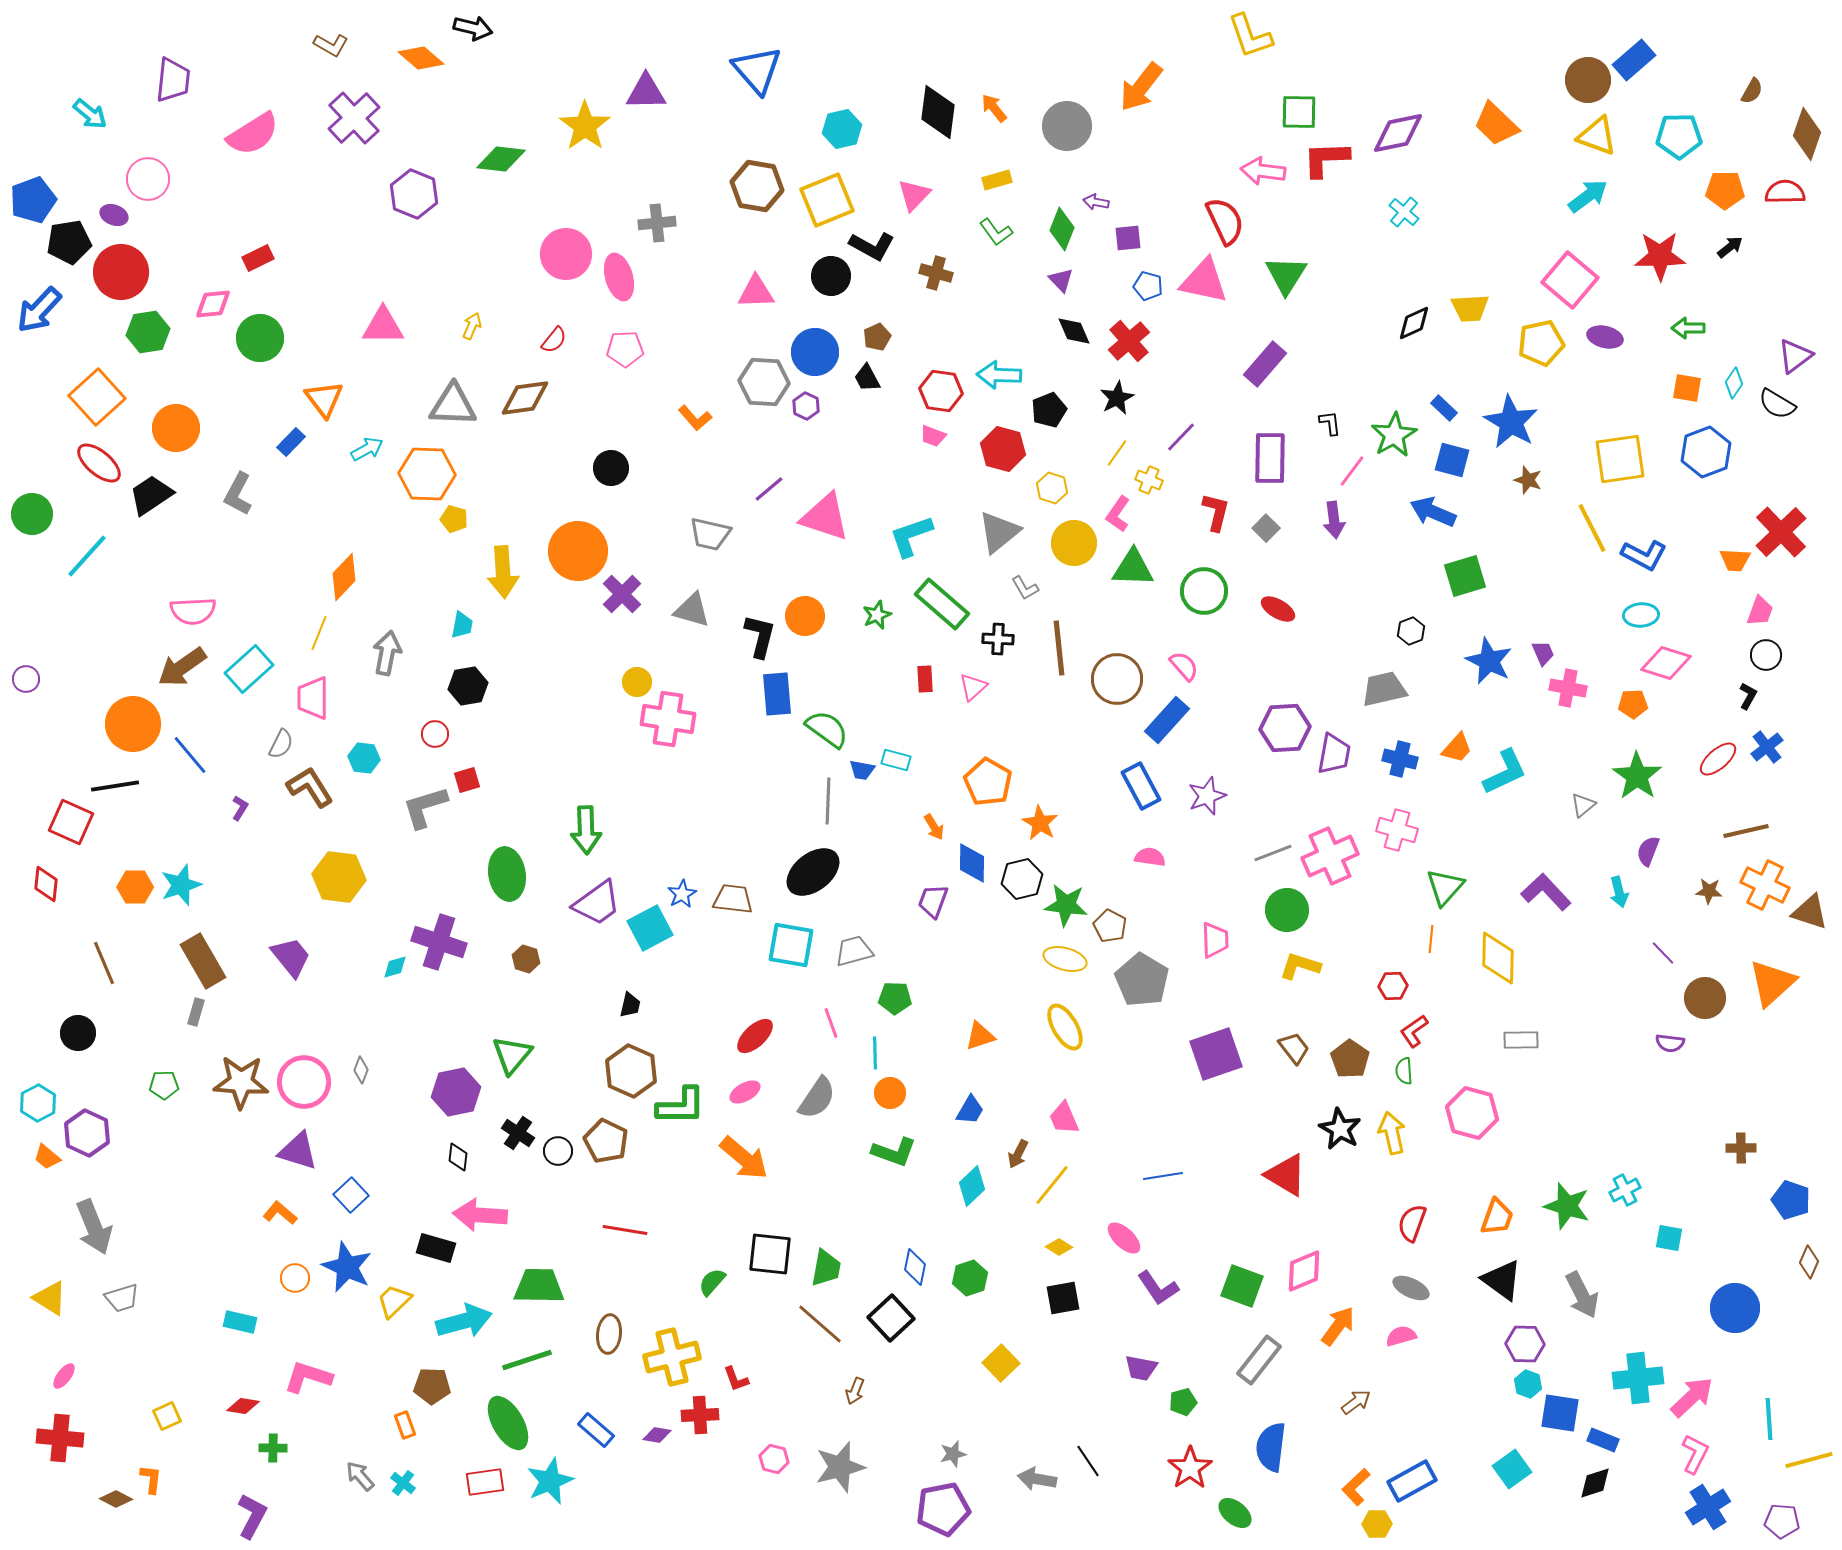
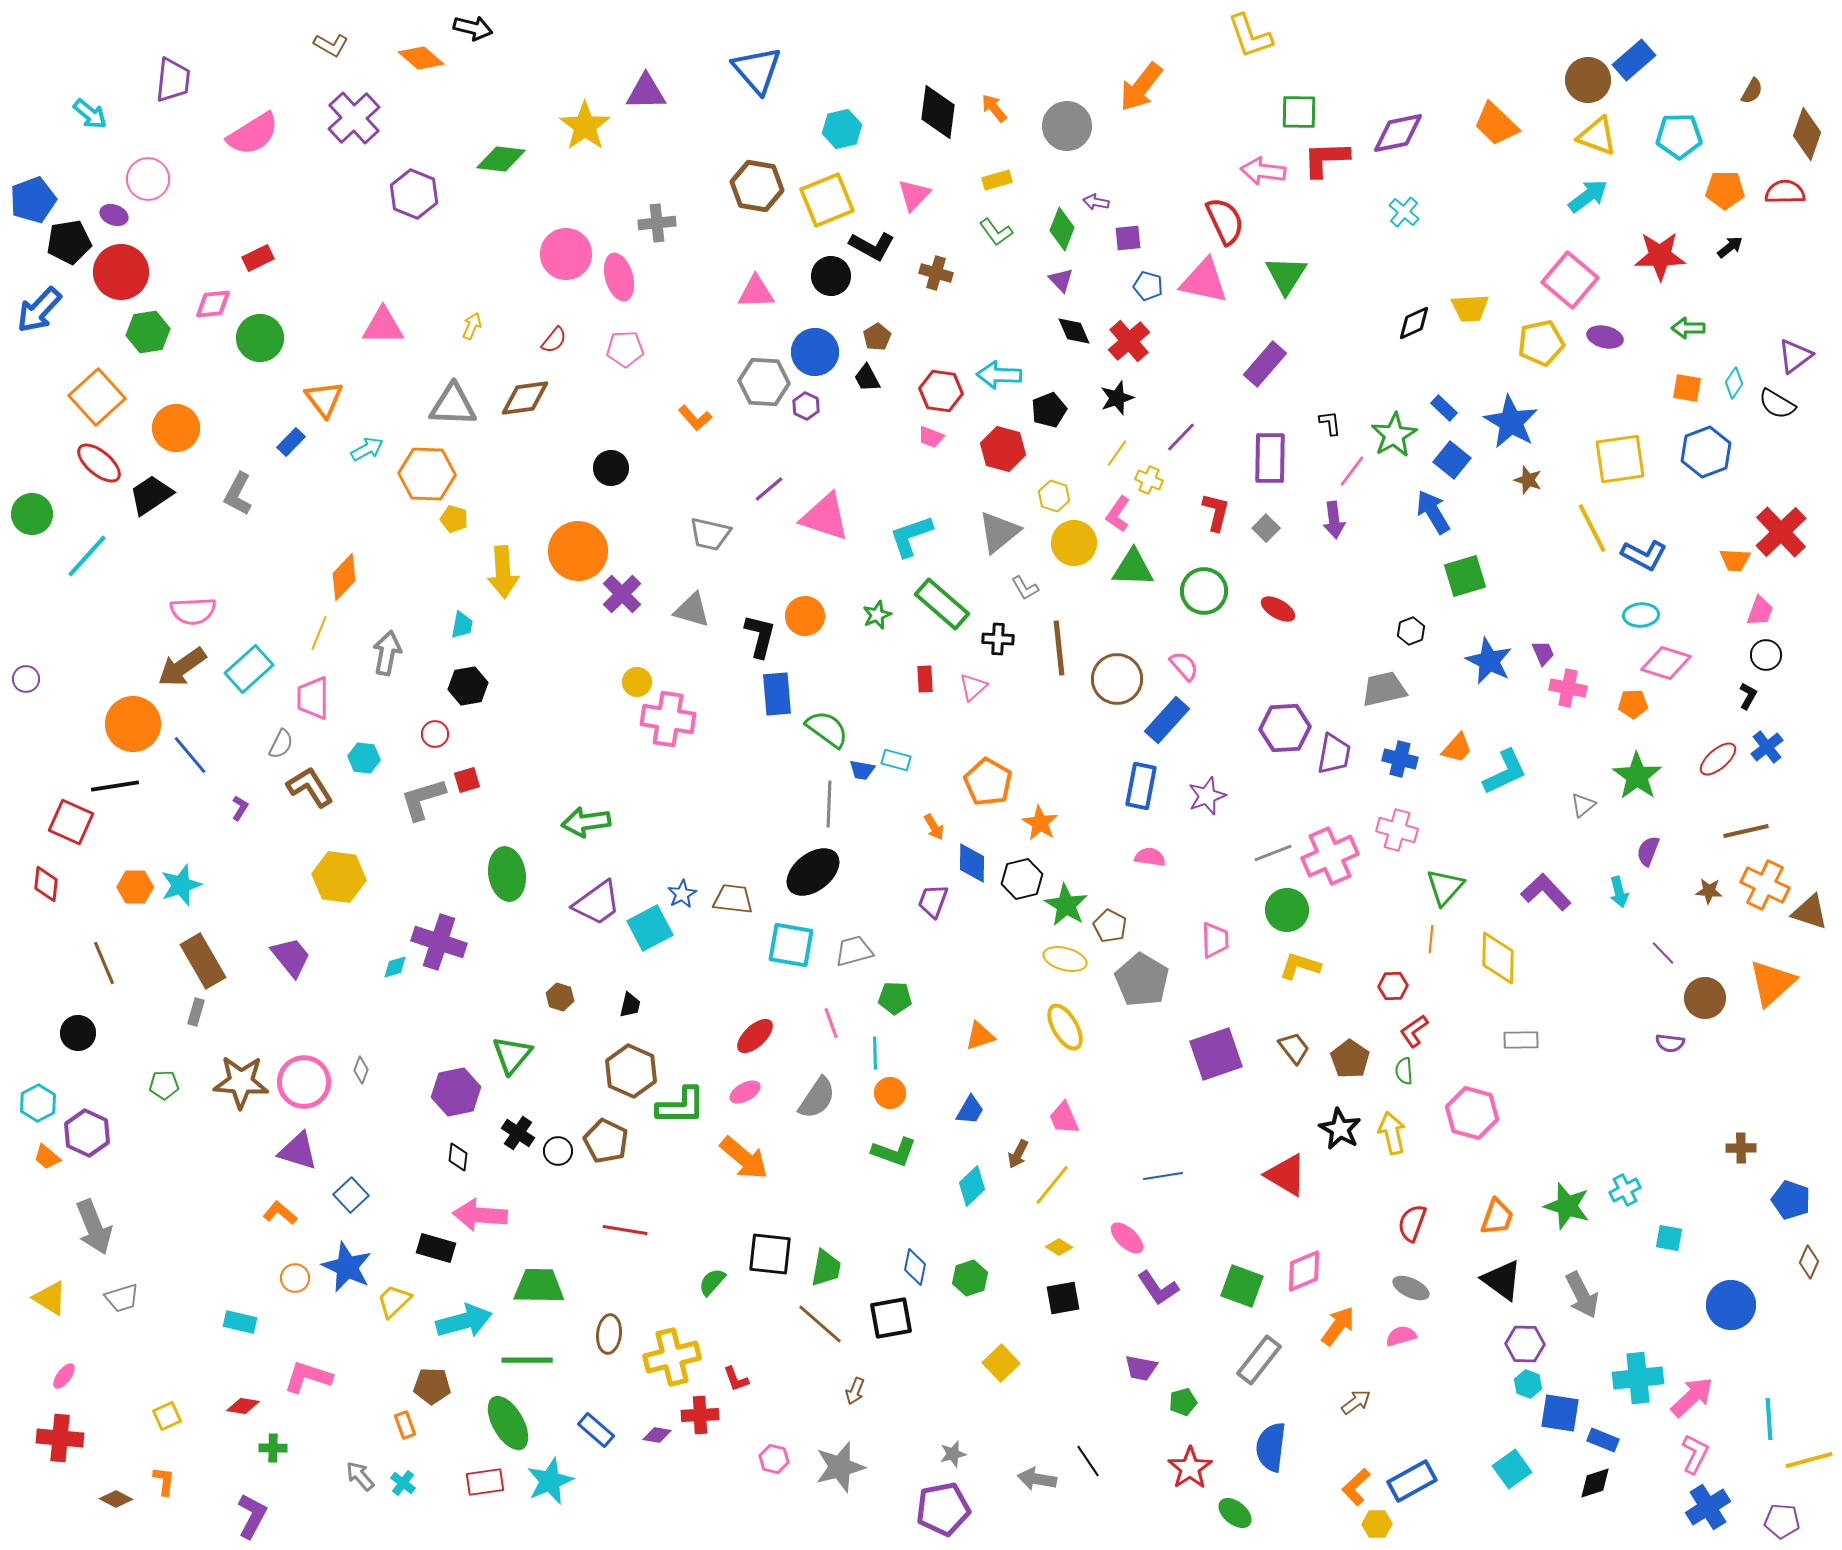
brown pentagon at (877, 337): rotated 8 degrees counterclockwise
black star at (1117, 398): rotated 8 degrees clockwise
pink trapezoid at (933, 436): moved 2 px left, 1 px down
blue square at (1452, 460): rotated 24 degrees clockwise
yellow hexagon at (1052, 488): moved 2 px right, 8 px down
blue arrow at (1433, 512): rotated 36 degrees clockwise
blue rectangle at (1141, 786): rotated 39 degrees clockwise
gray line at (828, 801): moved 1 px right, 3 px down
gray L-shape at (425, 807): moved 2 px left, 8 px up
green arrow at (586, 830): moved 8 px up; rotated 84 degrees clockwise
green star at (1066, 905): rotated 24 degrees clockwise
brown hexagon at (526, 959): moved 34 px right, 38 px down
pink ellipse at (1124, 1238): moved 3 px right
blue circle at (1735, 1308): moved 4 px left, 3 px up
black square at (891, 1318): rotated 33 degrees clockwise
green line at (527, 1360): rotated 18 degrees clockwise
orange L-shape at (151, 1479): moved 13 px right, 2 px down
